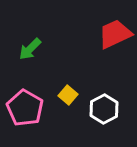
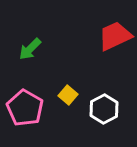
red trapezoid: moved 2 px down
